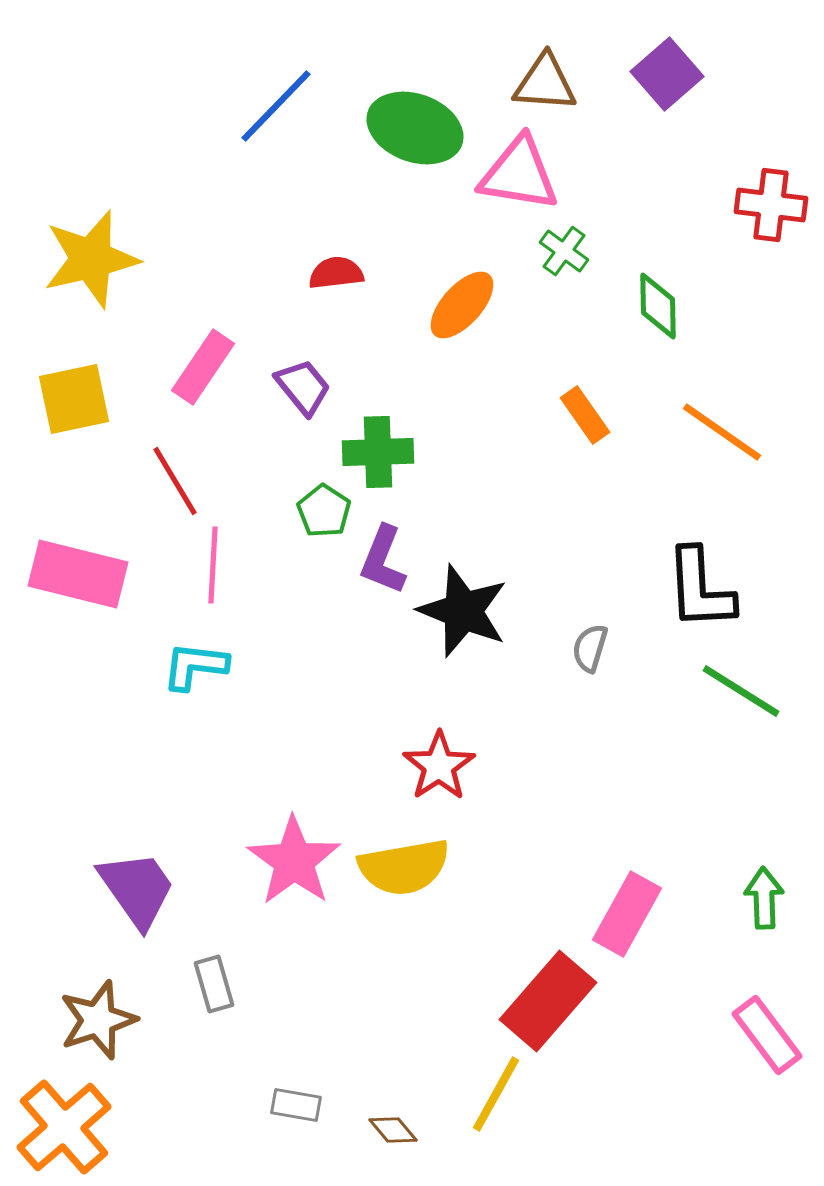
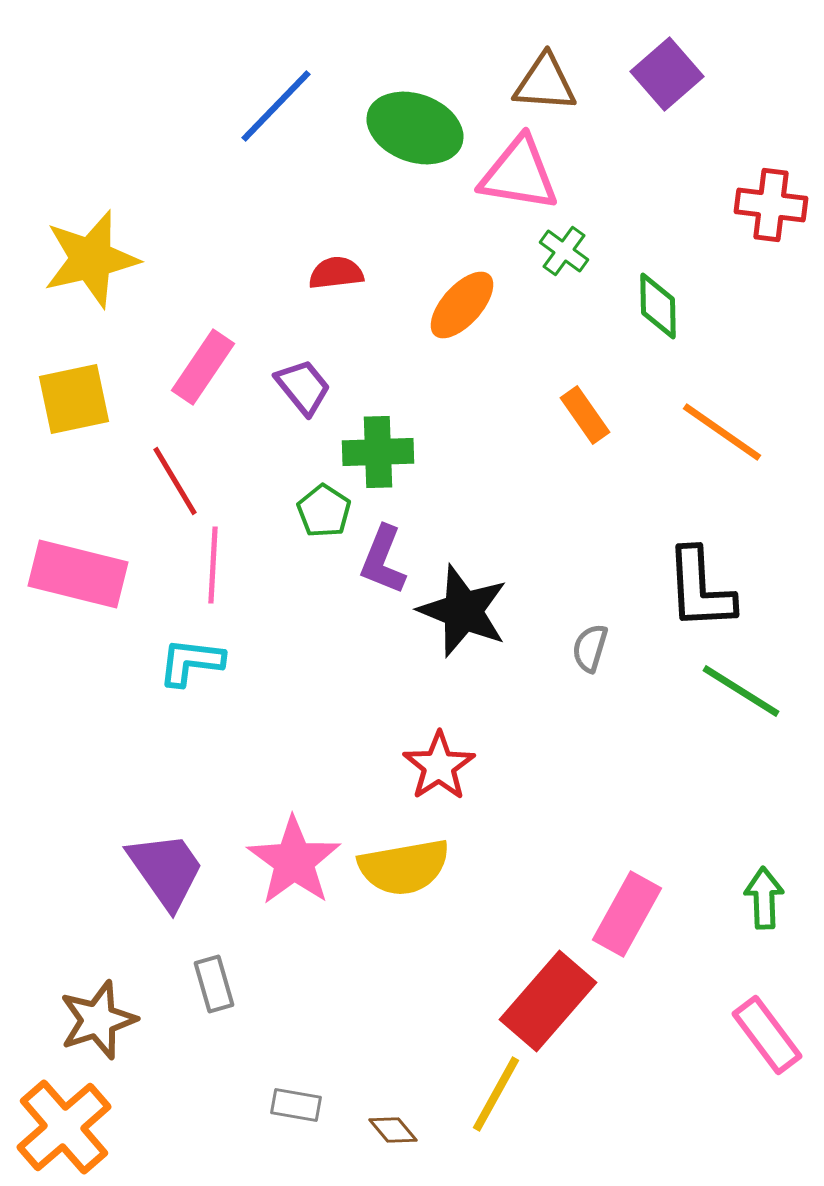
cyan L-shape at (195, 666): moved 4 px left, 4 px up
purple trapezoid at (137, 889): moved 29 px right, 19 px up
